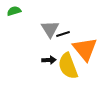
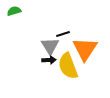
gray triangle: moved 17 px down
orange triangle: rotated 12 degrees clockwise
